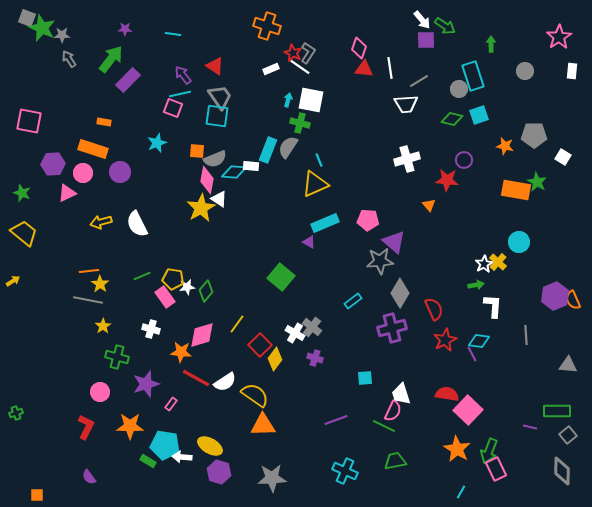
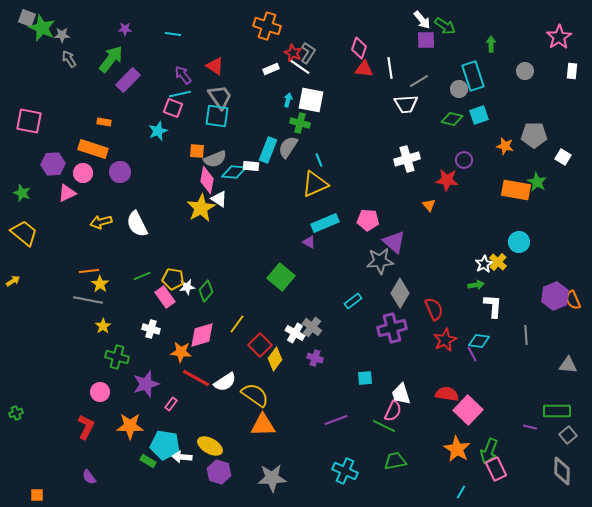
cyan star at (157, 143): moved 1 px right, 12 px up
